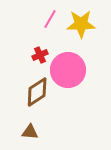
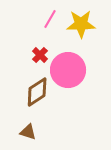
red cross: rotated 21 degrees counterclockwise
brown triangle: moved 2 px left; rotated 12 degrees clockwise
